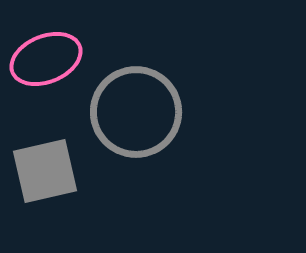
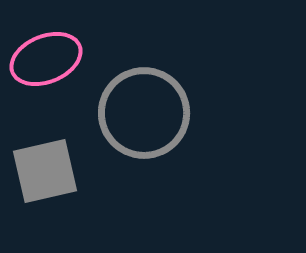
gray circle: moved 8 px right, 1 px down
